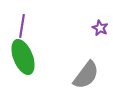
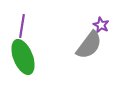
purple star: moved 1 px right, 3 px up
gray semicircle: moved 3 px right, 30 px up
